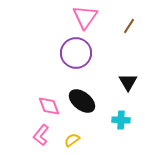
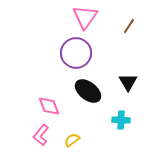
black ellipse: moved 6 px right, 10 px up
